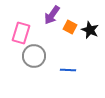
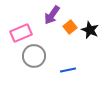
orange square: rotated 24 degrees clockwise
pink rectangle: rotated 50 degrees clockwise
blue line: rotated 14 degrees counterclockwise
